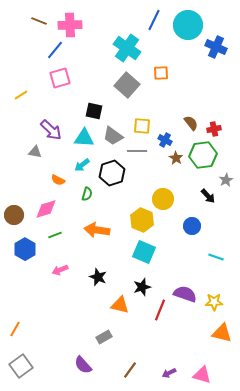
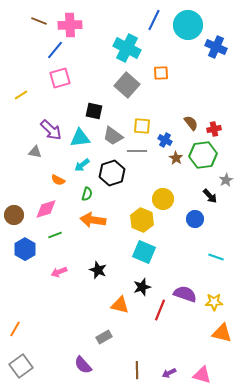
cyan cross at (127, 48): rotated 8 degrees counterclockwise
cyan triangle at (84, 138): moved 4 px left; rotated 10 degrees counterclockwise
black arrow at (208, 196): moved 2 px right
blue circle at (192, 226): moved 3 px right, 7 px up
orange arrow at (97, 230): moved 4 px left, 10 px up
pink arrow at (60, 270): moved 1 px left, 2 px down
black star at (98, 277): moved 7 px up
brown line at (130, 370): moved 7 px right; rotated 36 degrees counterclockwise
